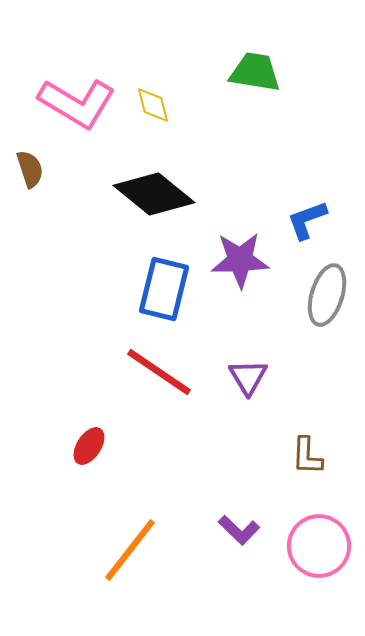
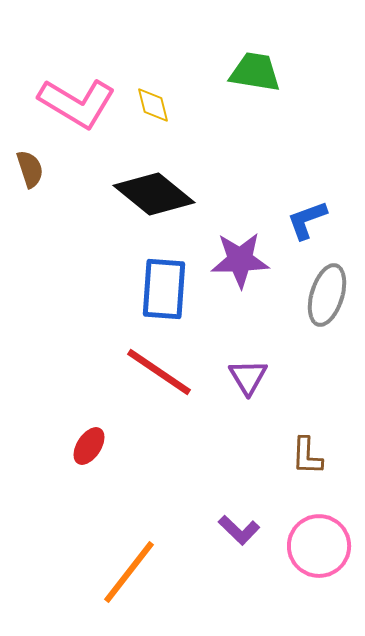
blue rectangle: rotated 10 degrees counterclockwise
orange line: moved 1 px left, 22 px down
